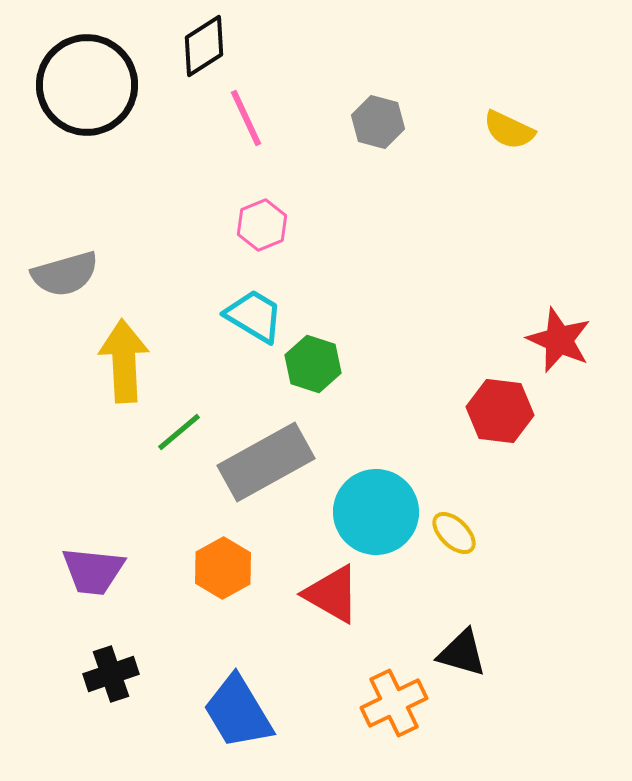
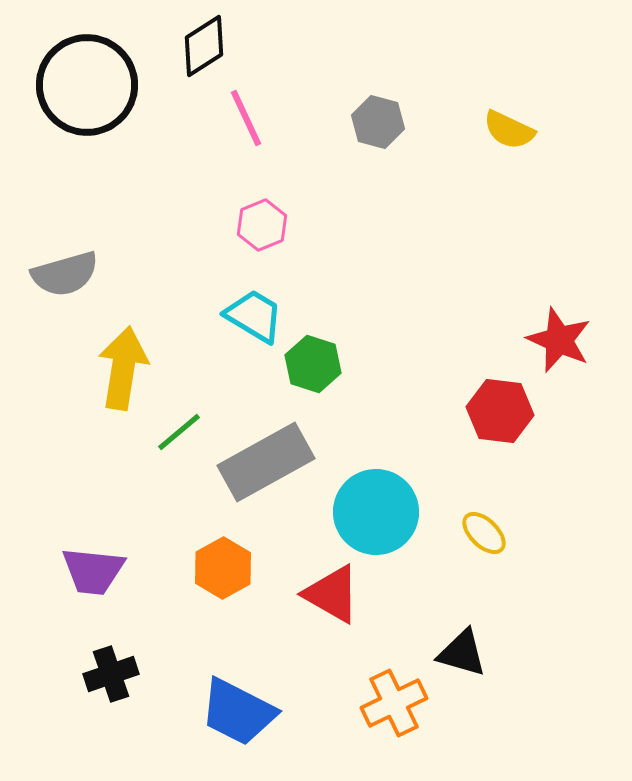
yellow arrow: moved 1 px left, 7 px down; rotated 12 degrees clockwise
yellow ellipse: moved 30 px right
blue trapezoid: rotated 32 degrees counterclockwise
